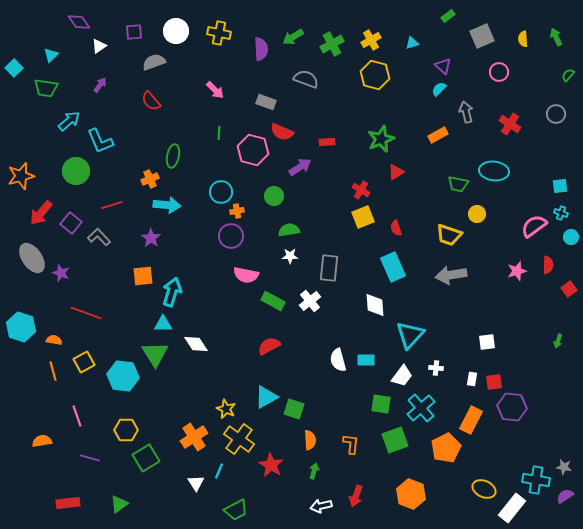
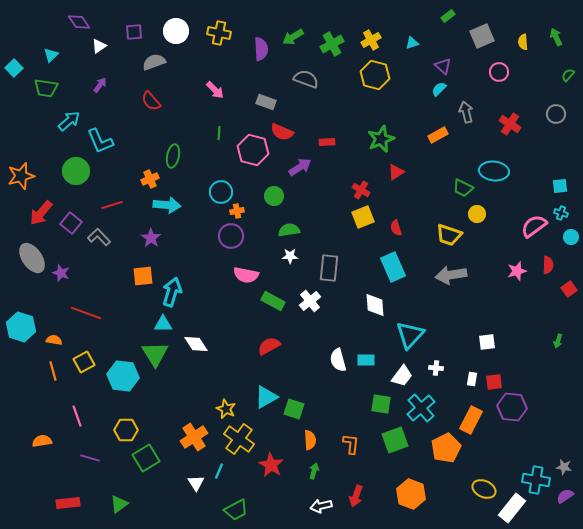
yellow semicircle at (523, 39): moved 3 px down
green trapezoid at (458, 184): moved 5 px right, 4 px down; rotated 15 degrees clockwise
